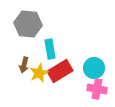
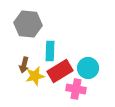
cyan rectangle: moved 2 px down; rotated 12 degrees clockwise
cyan circle: moved 6 px left
yellow star: moved 4 px left, 3 px down; rotated 12 degrees clockwise
pink cross: moved 21 px left
